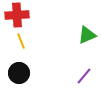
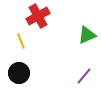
red cross: moved 21 px right, 1 px down; rotated 25 degrees counterclockwise
